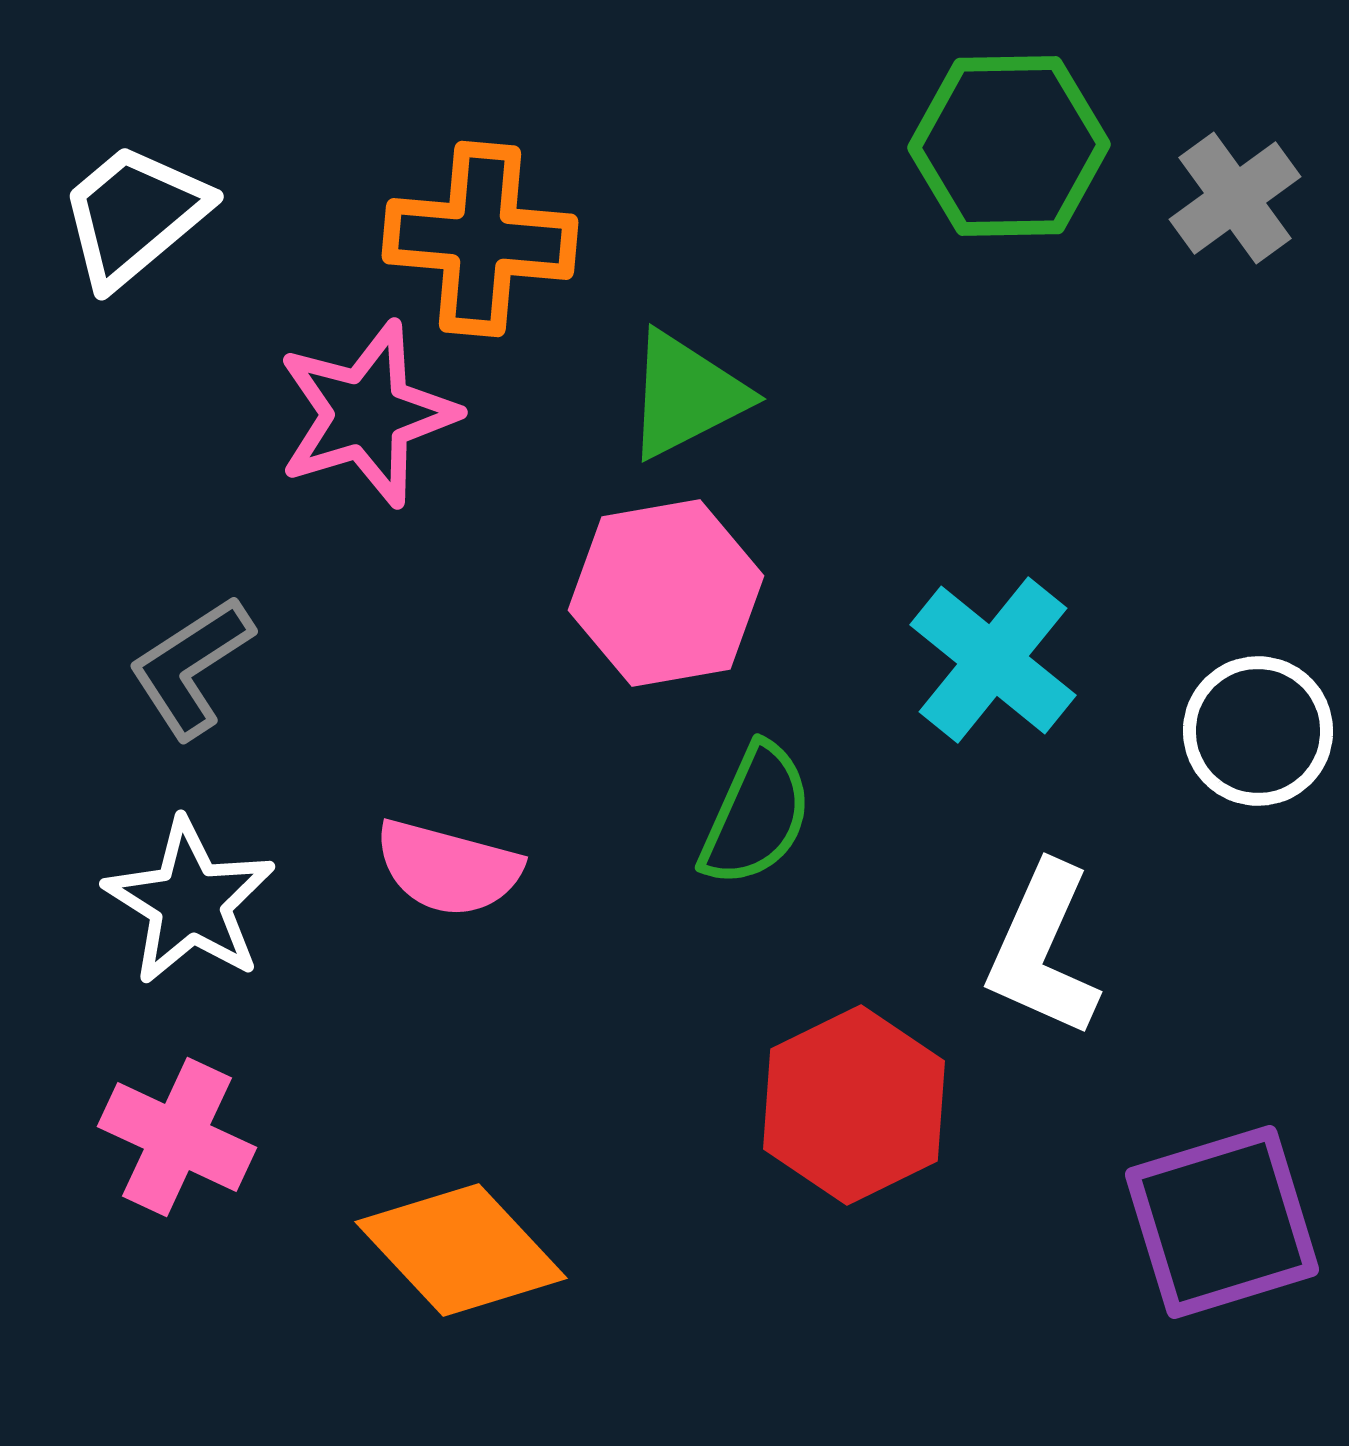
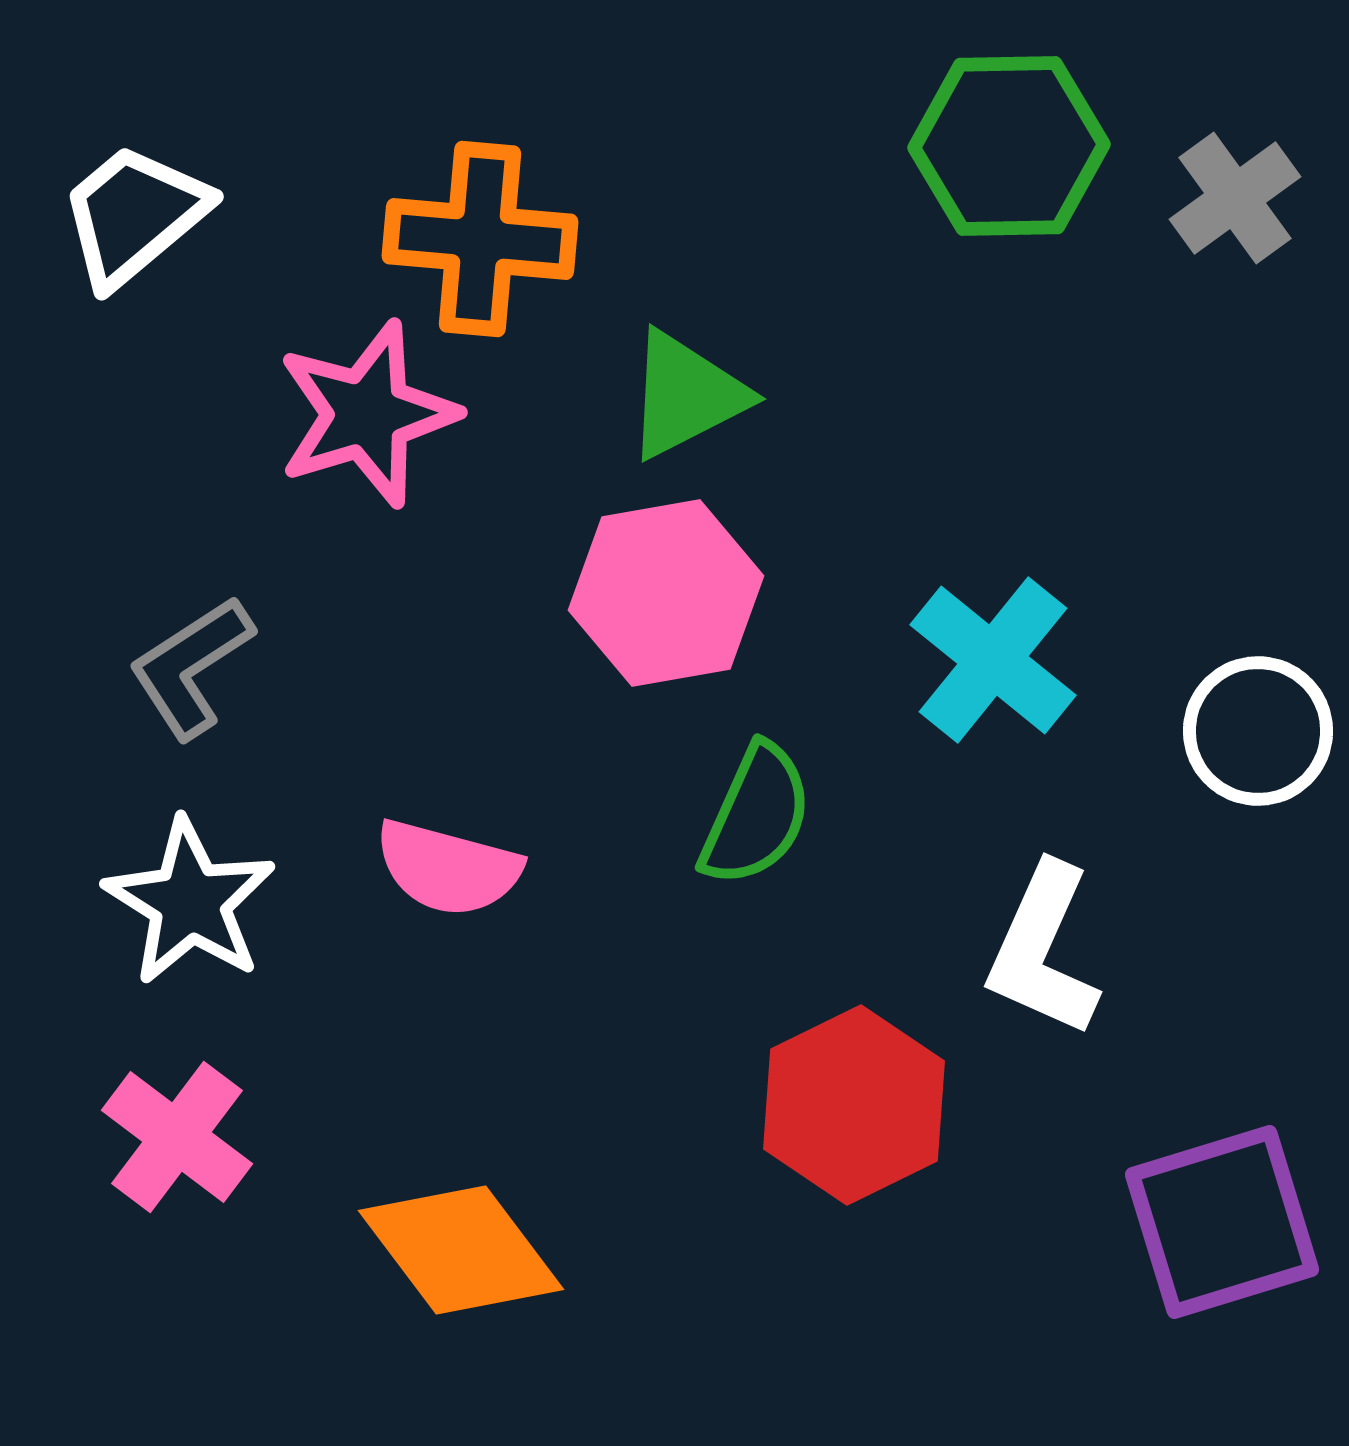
pink cross: rotated 12 degrees clockwise
orange diamond: rotated 6 degrees clockwise
